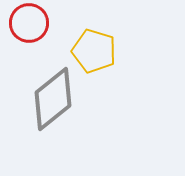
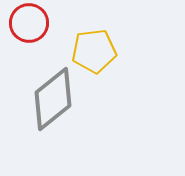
yellow pentagon: rotated 24 degrees counterclockwise
